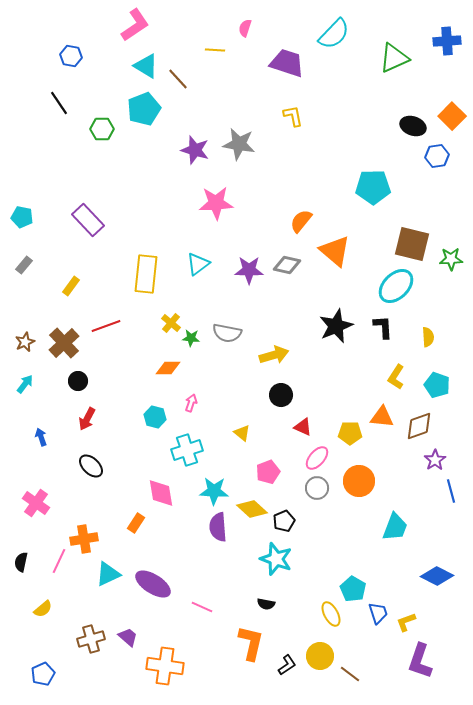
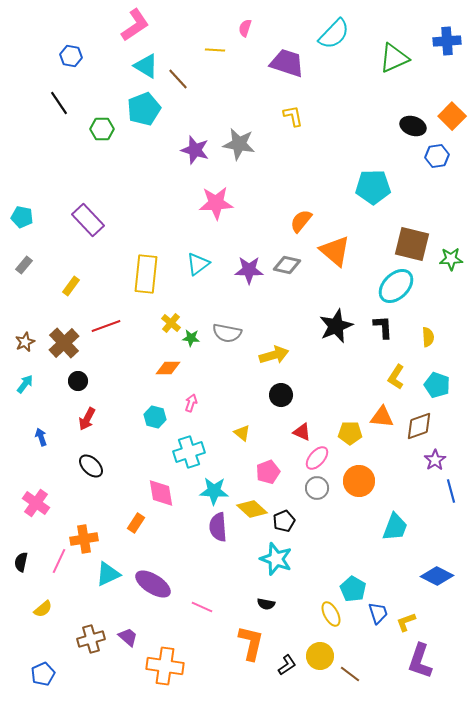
red triangle at (303, 427): moved 1 px left, 5 px down
cyan cross at (187, 450): moved 2 px right, 2 px down
